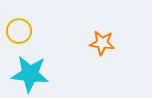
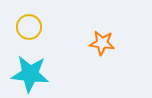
yellow circle: moved 10 px right, 4 px up
